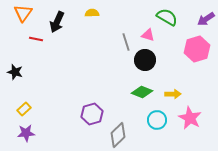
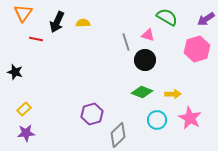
yellow semicircle: moved 9 px left, 10 px down
